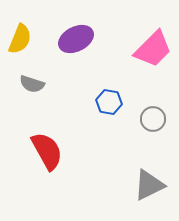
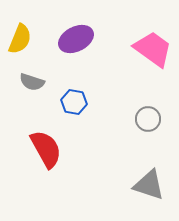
pink trapezoid: rotated 99 degrees counterclockwise
gray semicircle: moved 2 px up
blue hexagon: moved 35 px left
gray circle: moved 5 px left
red semicircle: moved 1 px left, 2 px up
gray triangle: rotated 44 degrees clockwise
